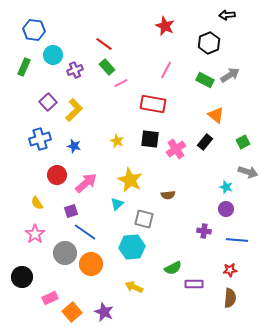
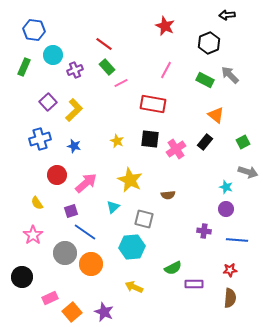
gray arrow at (230, 75): rotated 102 degrees counterclockwise
cyan triangle at (117, 204): moved 4 px left, 3 px down
pink star at (35, 234): moved 2 px left, 1 px down
